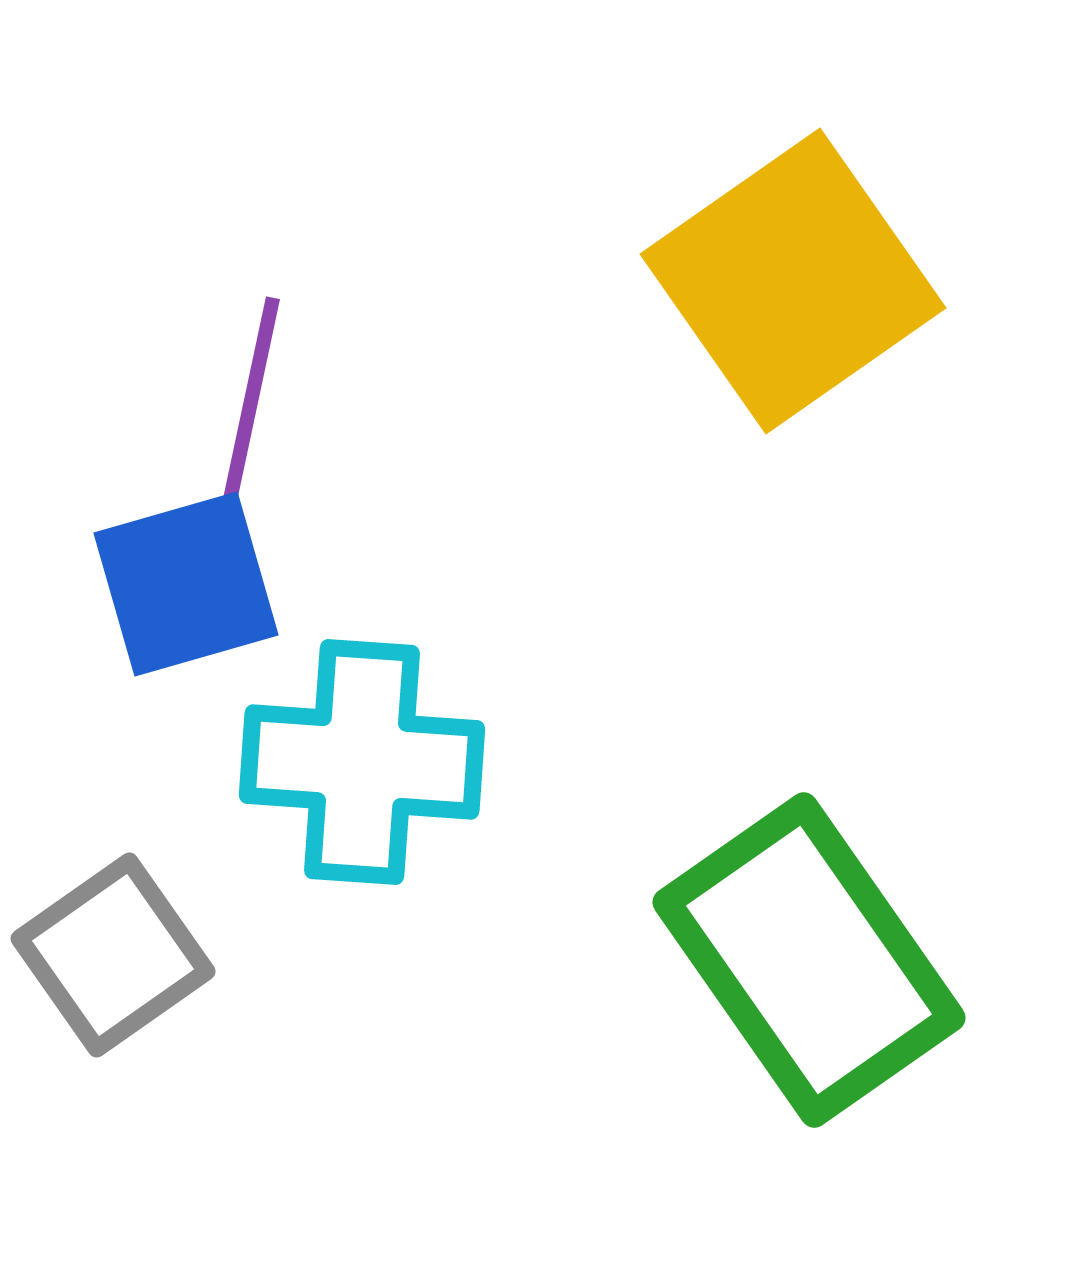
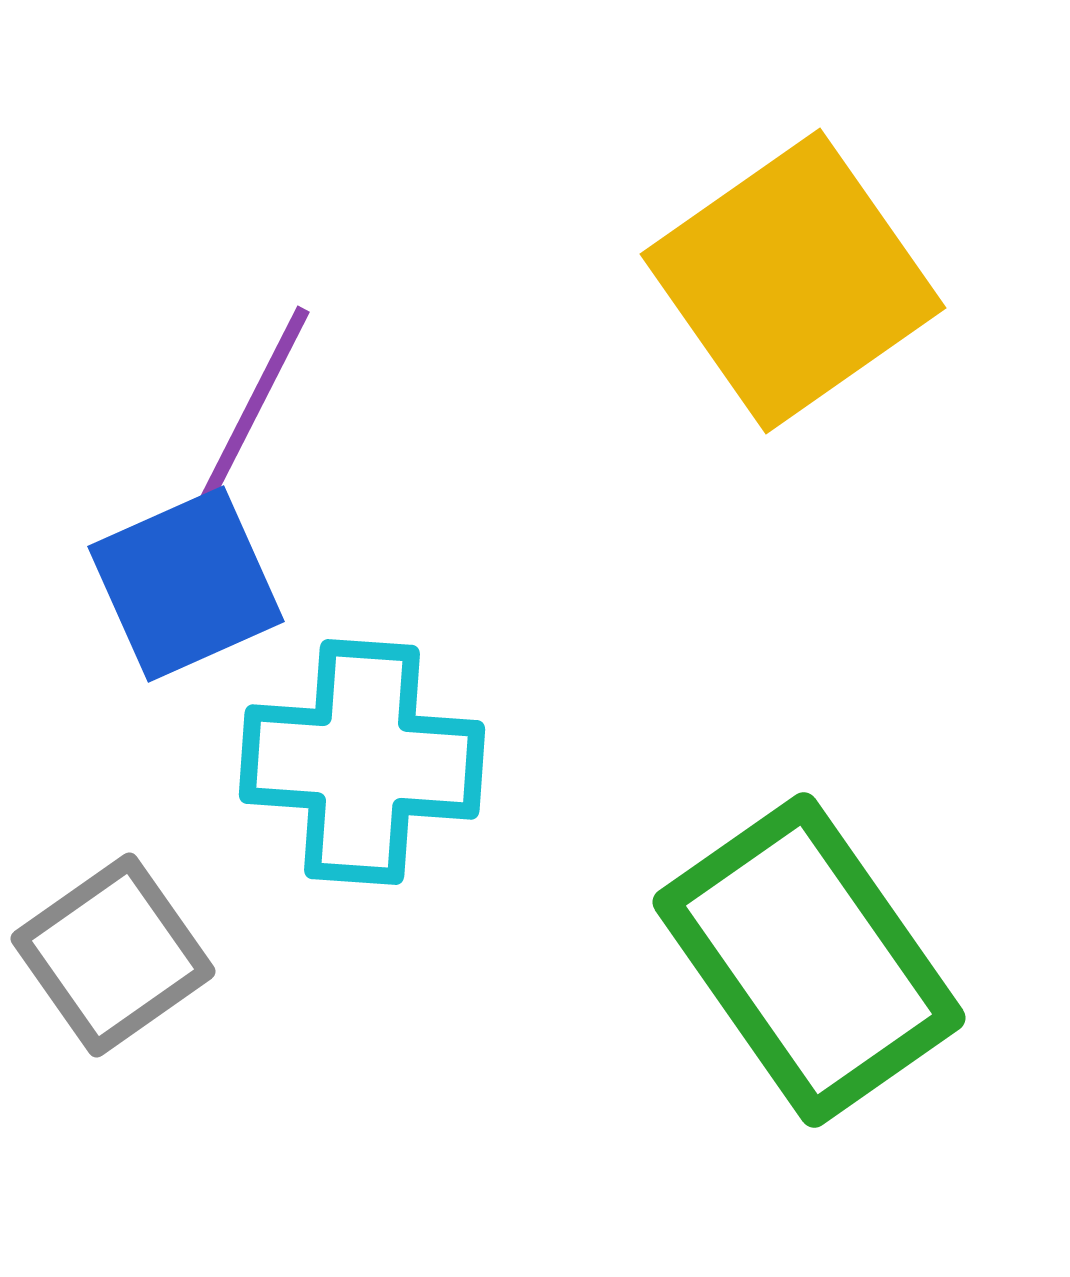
purple line: rotated 15 degrees clockwise
blue square: rotated 8 degrees counterclockwise
